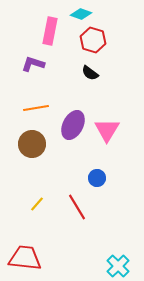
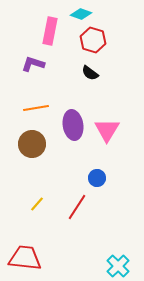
purple ellipse: rotated 36 degrees counterclockwise
red line: rotated 64 degrees clockwise
